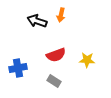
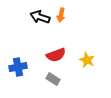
black arrow: moved 3 px right, 4 px up
yellow star: rotated 21 degrees clockwise
blue cross: moved 1 px up
gray rectangle: moved 1 px left, 2 px up
